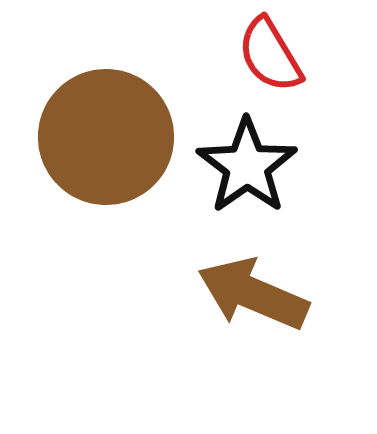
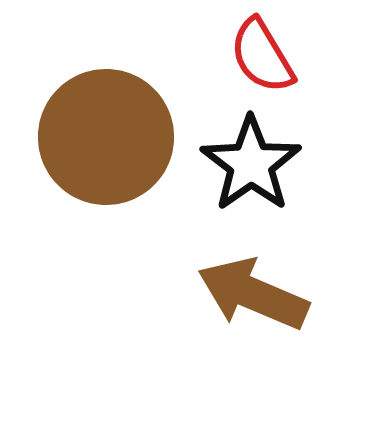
red semicircle: moved 8 px left, 1 px down
black star: moved 4 px right, 2 px up
